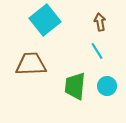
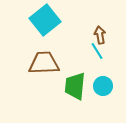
brown arrow: moved 13 px down
brown trapezoid: moved 13 px right, 1 px up
cyan circle: moved 4 px left
